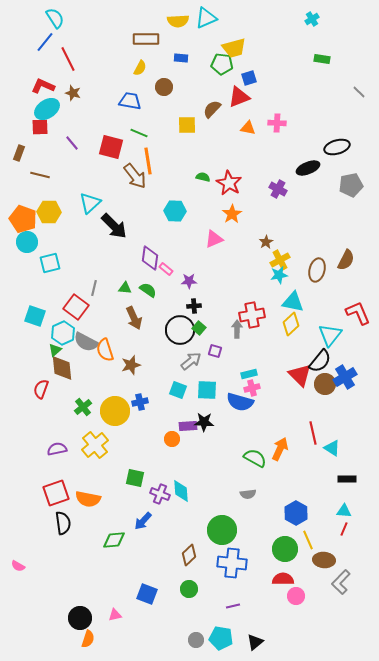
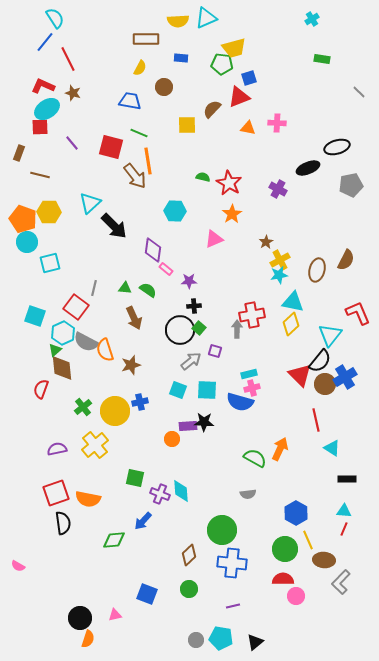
purple diamond at (150, 258): moved 3 px right, 8 px up
red line at (313, 433): moved 3 px right, 13 px up
